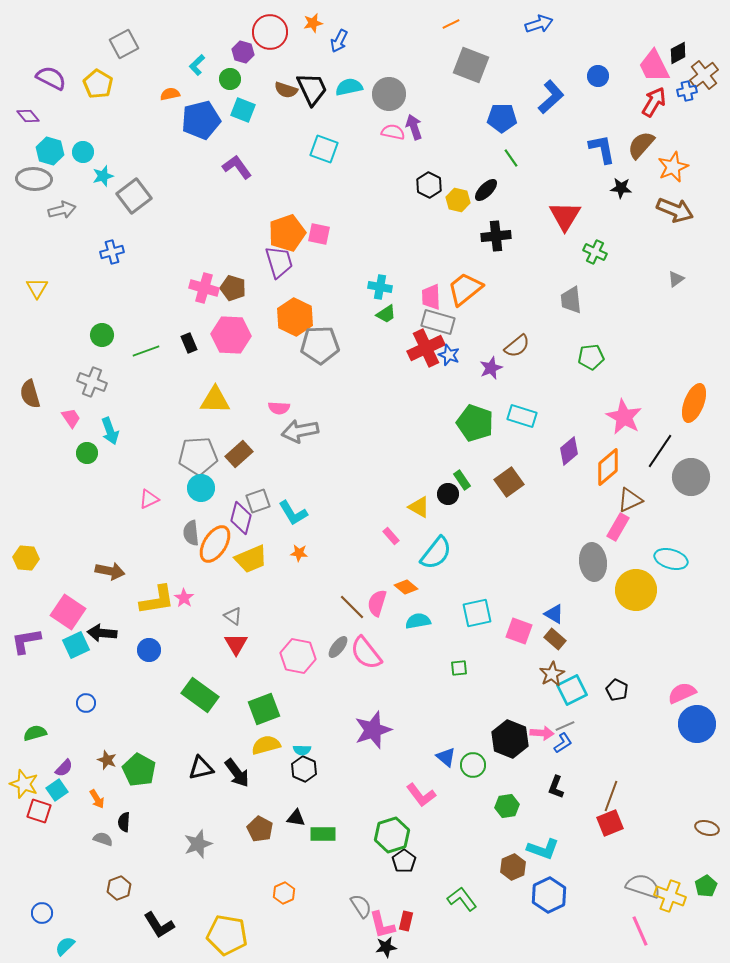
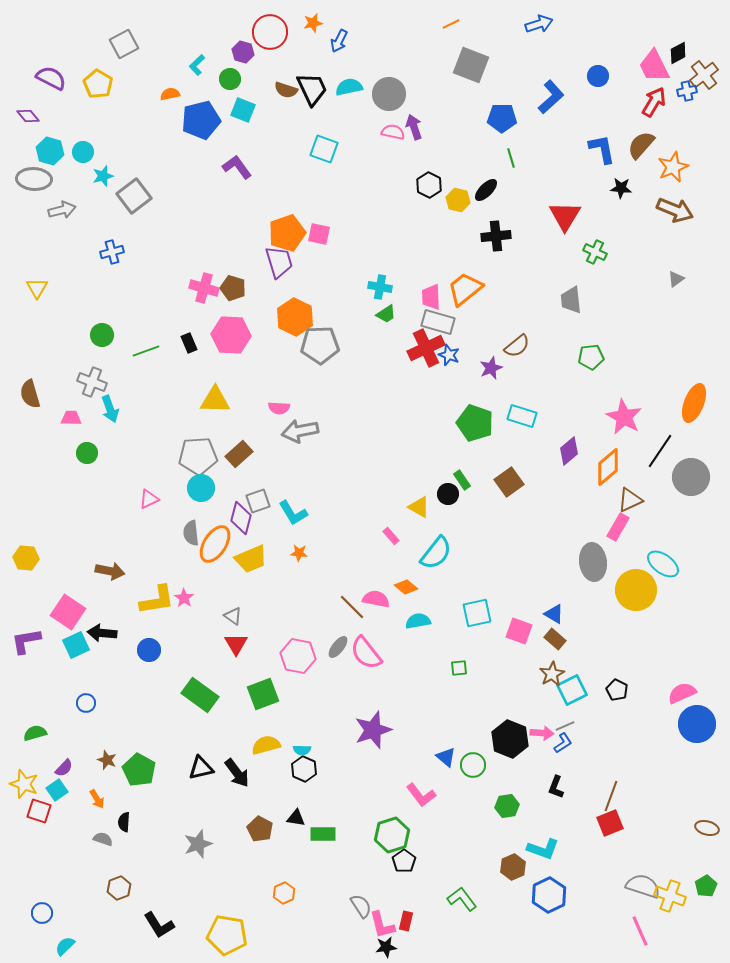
green line at (511, 158): rotated 18 degrees clockwise
pink trapezoid at (71, 418): rotated 55 degrees counterclockwise
cyan arrow at (110, 431): moved 22 px up
cyan ellipse at (671, 559): moved 8 px left, 5 px down; rotated 20 degrees clockwise
pink semicircle at (377, 603): moved 1 px left, 4 px up; rotated 84 degrees clockwise
green square at (264, 709): moved 1 px left, 15 px up
